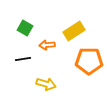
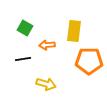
yellow rectangle: rotated 50 degrees counterclockwise
